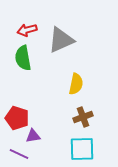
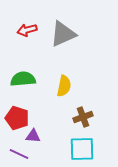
gray triangle: moved 2 px right, 6 px up
green semicircle: moved 21 px down; rotated 95 degrees clockwise
yellow semicircle: moved 12 px left, 2 px down
purple triangle: rotated 14 degrees clockwise
